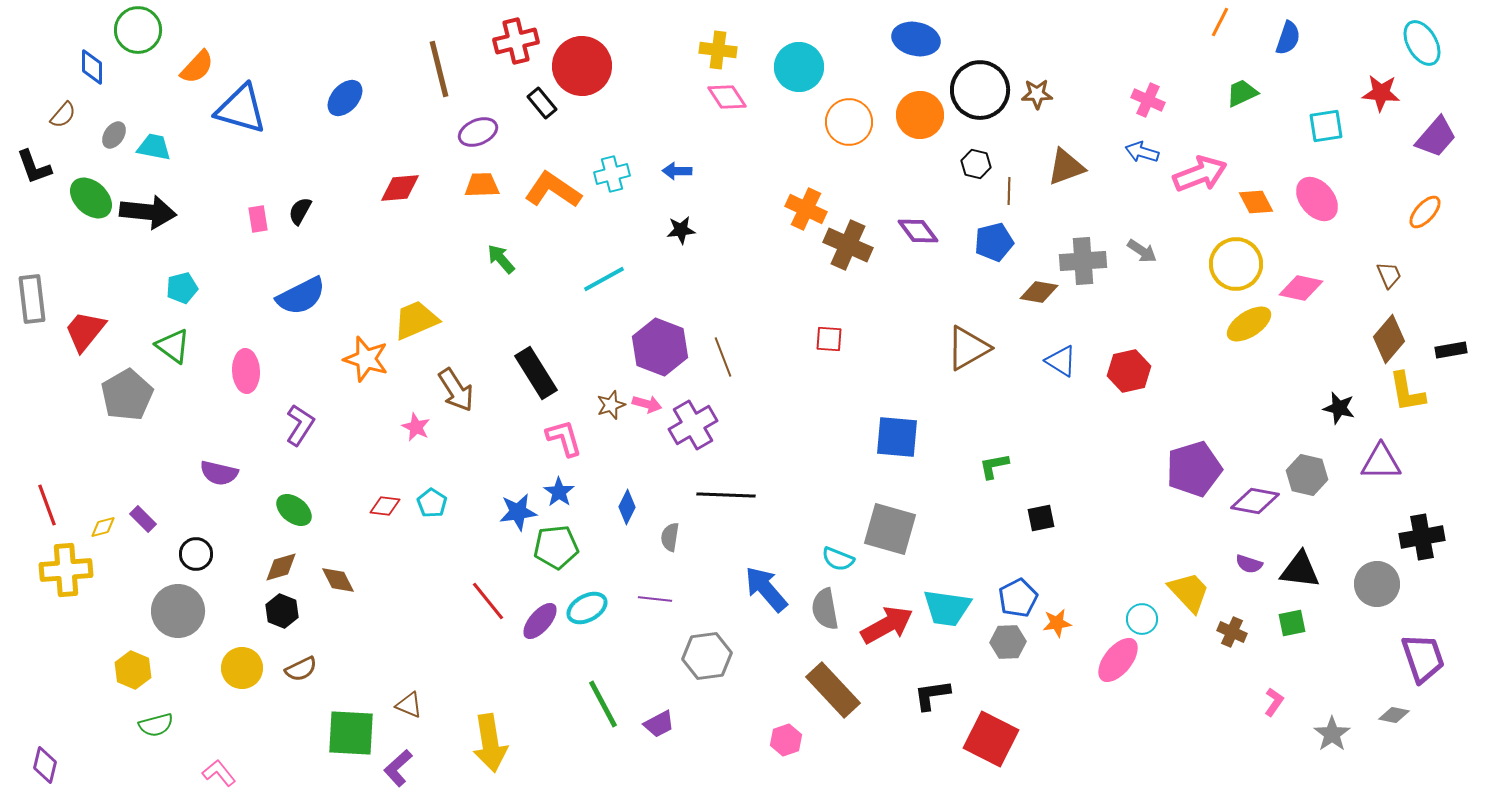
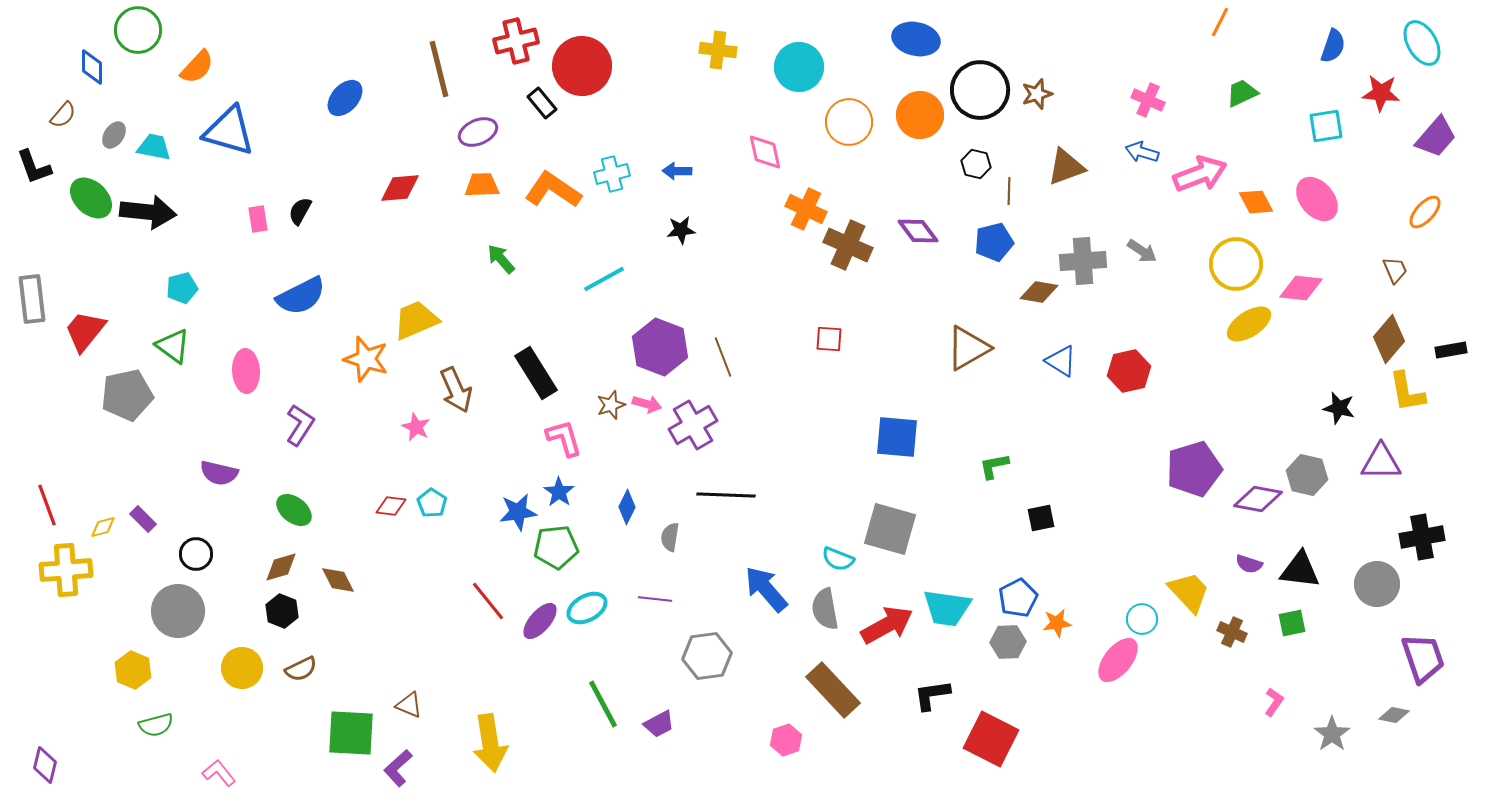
blue semicircle at (1288, 38): moved 45 px right, 8 px down
brown star at (1037, 94): rotated 16 degrees counterclockwise
pink diamond at (727, 97): moved 38 px right, 55 px down; rotated 21 degrees clockwise
blue triangle at (241, 109): moved 12 px left, 22 px down
brown trapezoid at (1389, 275): moved 6 px right, 5 px up
pink diamond at (1301, 288): rotated 6 degrees counterclockwise
brown arrow at (456, 390): rotated 9 degrees clockwise
gray pentagon at (127, 395): rotated 18 degrees clockwise
purple diamond at (1255, 501): moved 3 px right, 2 px up
red diamond at (385, 506): moved 6 px right
